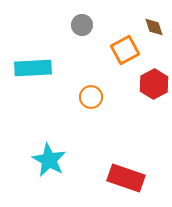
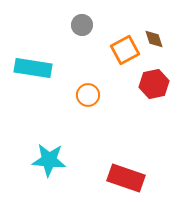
brown diamond: moved 12 px down
cyan rectangle: rotated 12 degrees clockwise
red hexagon: rotated 16 degrees clockwise
orange circle: moved 3 px left, 2 px up
cyan star: rotated 24 degrees counterclockwise
